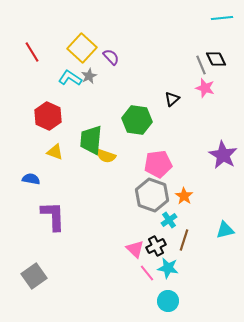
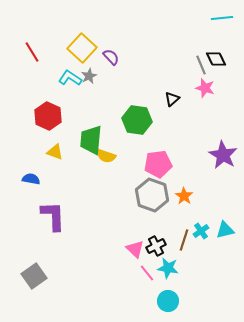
cyan cross: moved 32 px right, 11 px down
